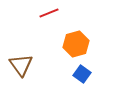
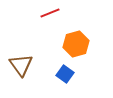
red line: moved 1 px right
blue square: moved 17 px left
